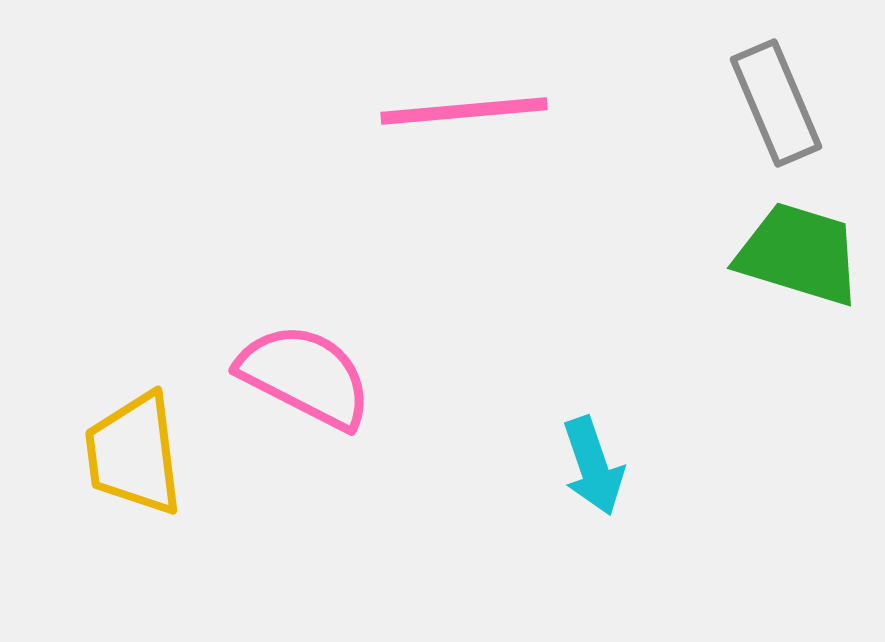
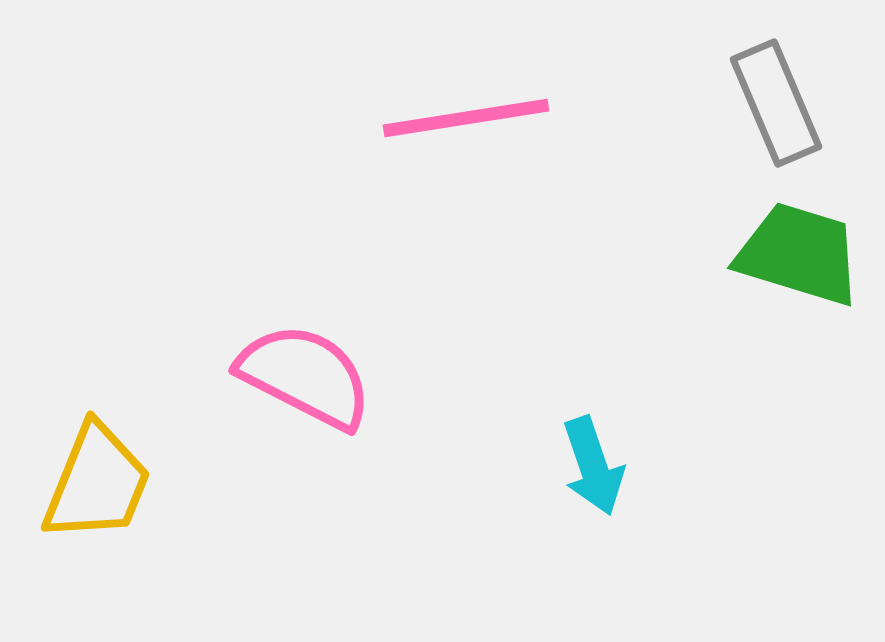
pink line: moved 2 px right, 7 px down; rotated 4 degrees counterclockwise
yellow trapezoid: moved 37 px left, 29 px down; rotated 151 degrees counterclockwise
